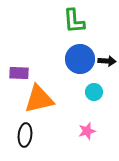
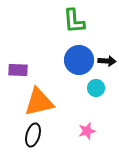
blue circle: moved 1 px left, 1 px down
purple rectangle: moved 1 px left, 3 px up
cyan circle: moved 2 px right, 4 px up
orange triangle: moved 3 px down
black ellipse: moved 8 px right; rotated 10 degrees clockwise
